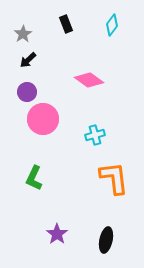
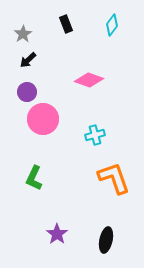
pink diamond: rotated 16 degrees counterclockwise
orange L-shape: rotated 12 degrees counterclockwise
